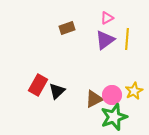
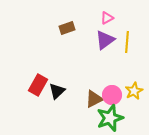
yellow line: moved 3 px down
green star: moved 4 px left, 1 px down
